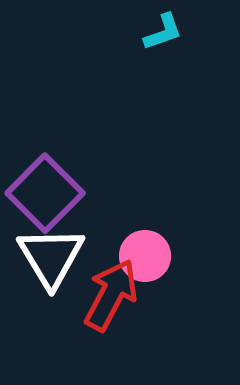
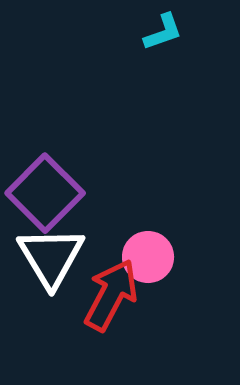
pink circle: moved 3 px right, 1 px down
